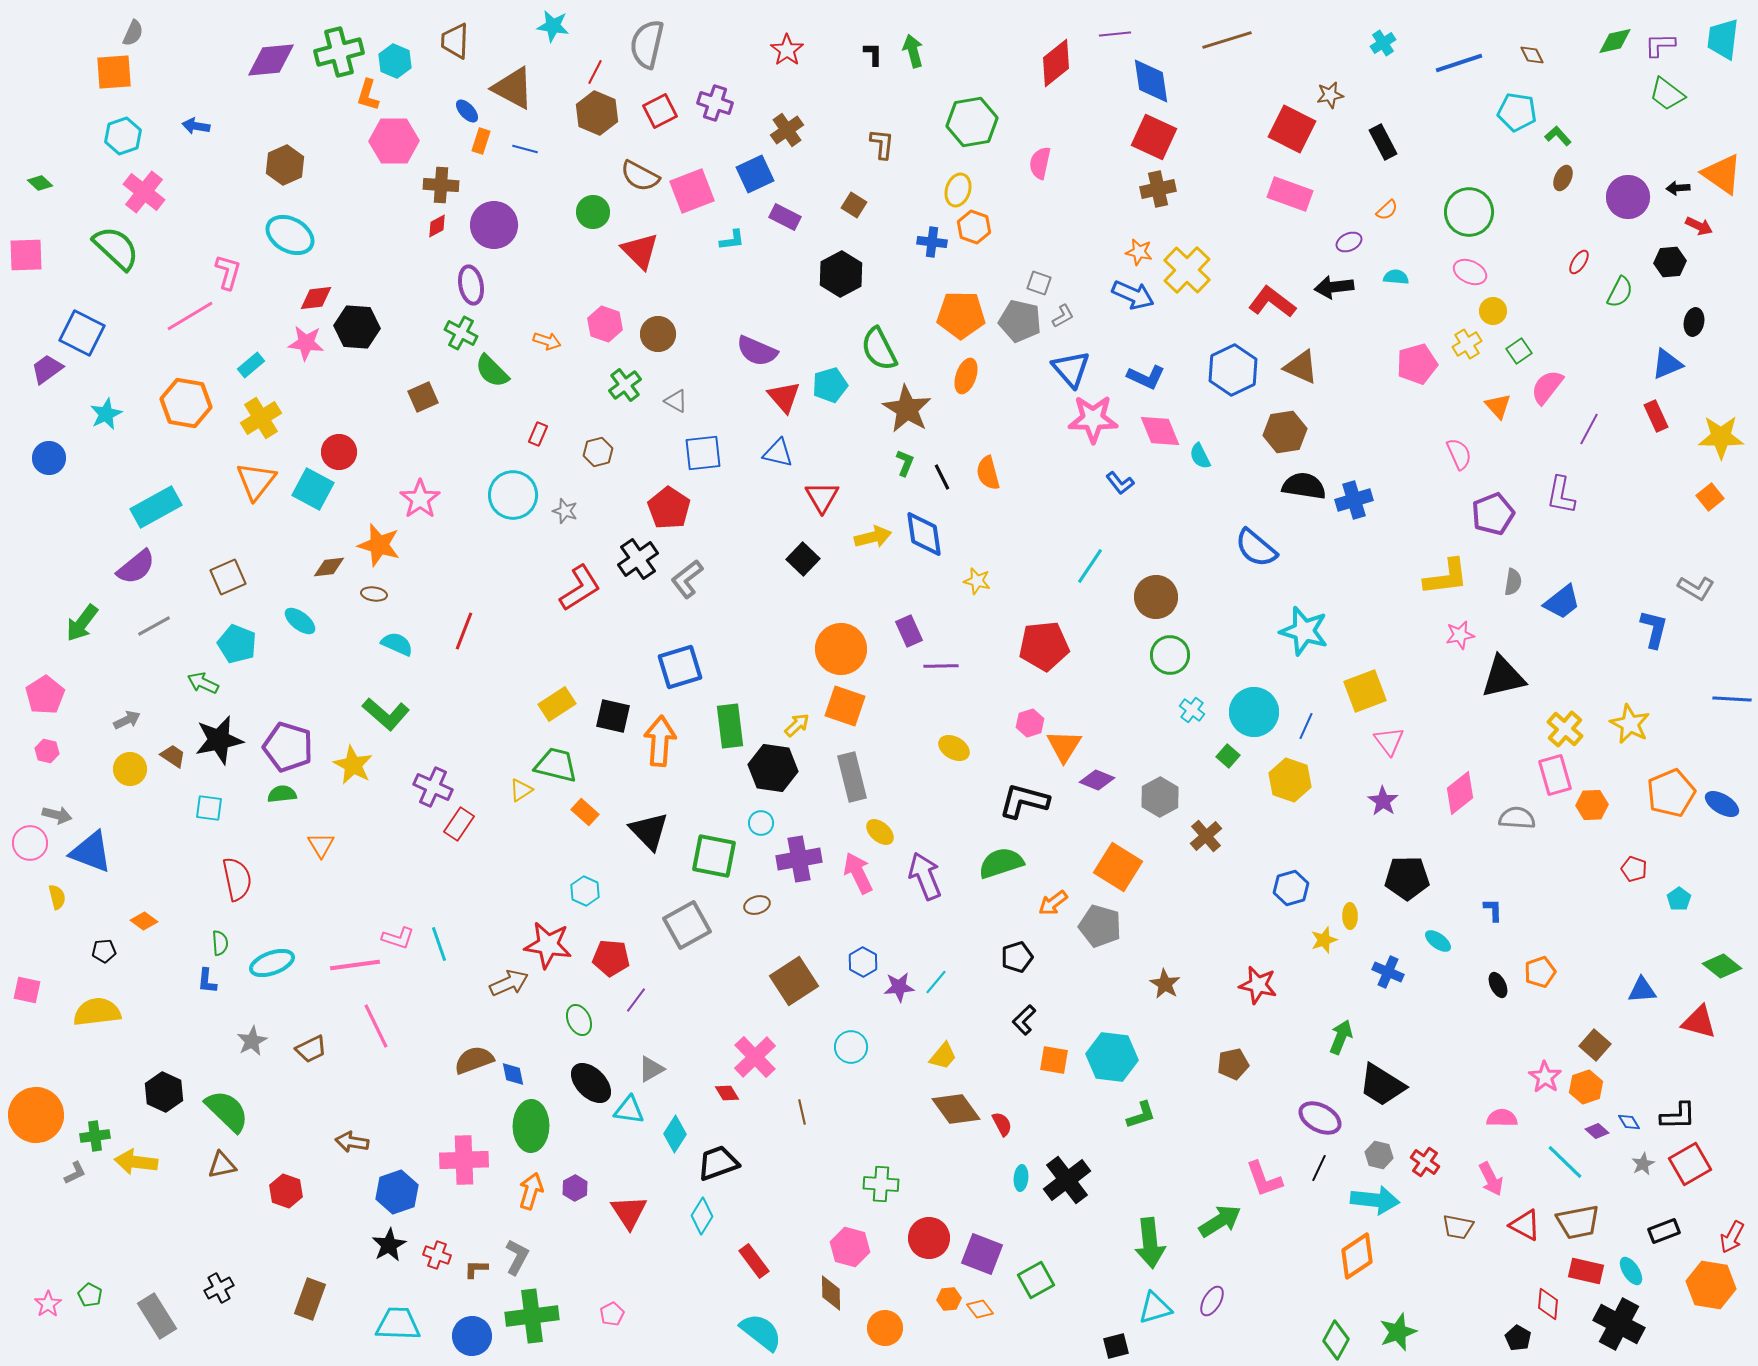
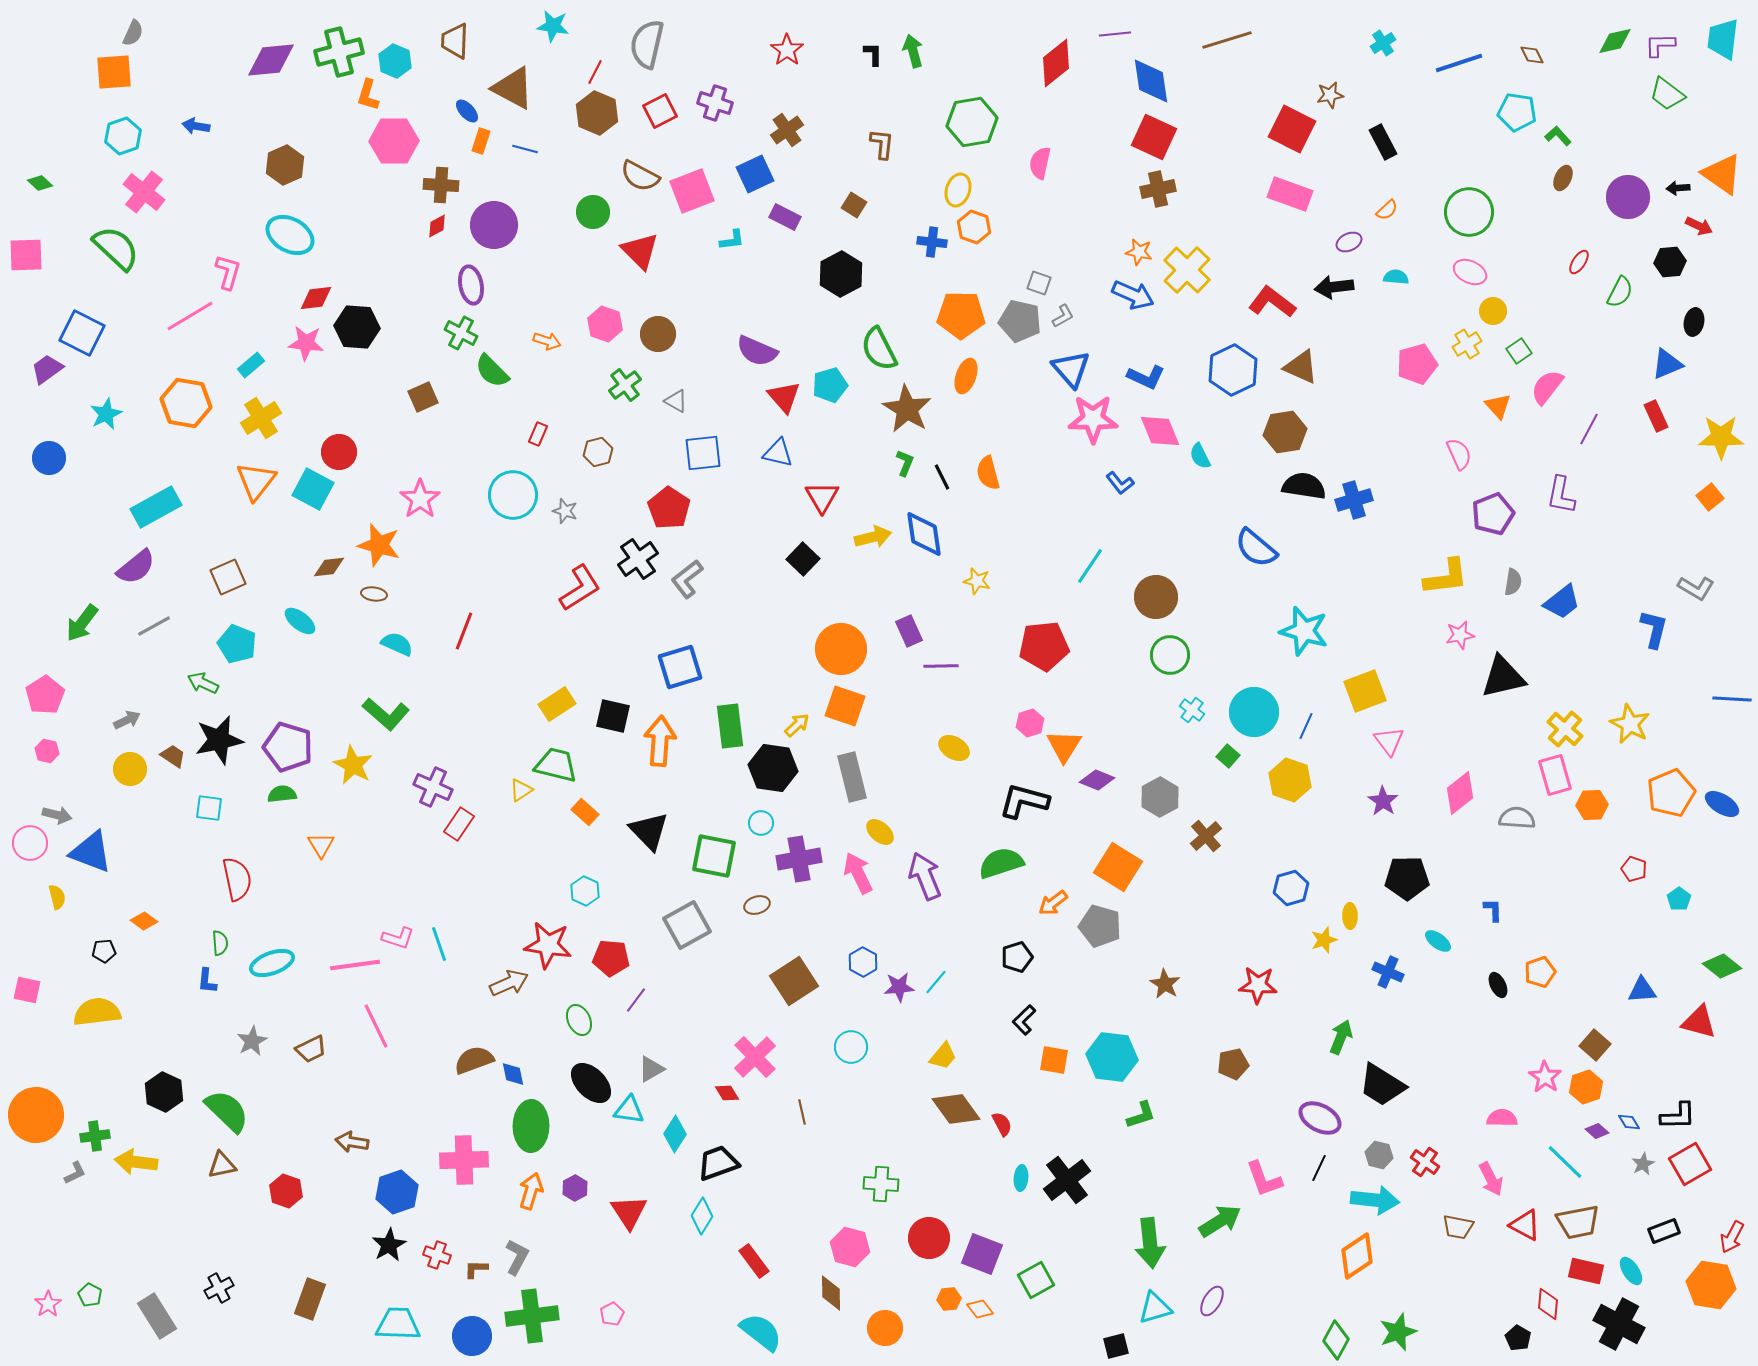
red star at (1258, 985): rotated 9 degrees counterclockwise
